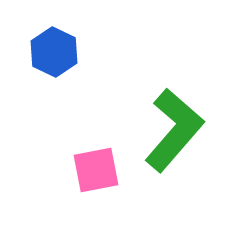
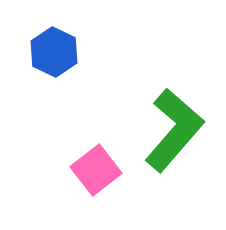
pink square: rotated 27 degrees counterclockwise
